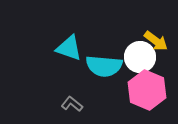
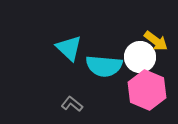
cyan triangle: rotated 24 degrees clockwise
